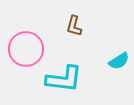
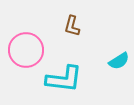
brown L-shape: moved 2 px left
pink circle: moved 1 px down
